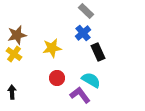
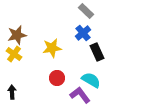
black rectangle: moved 1 px left
